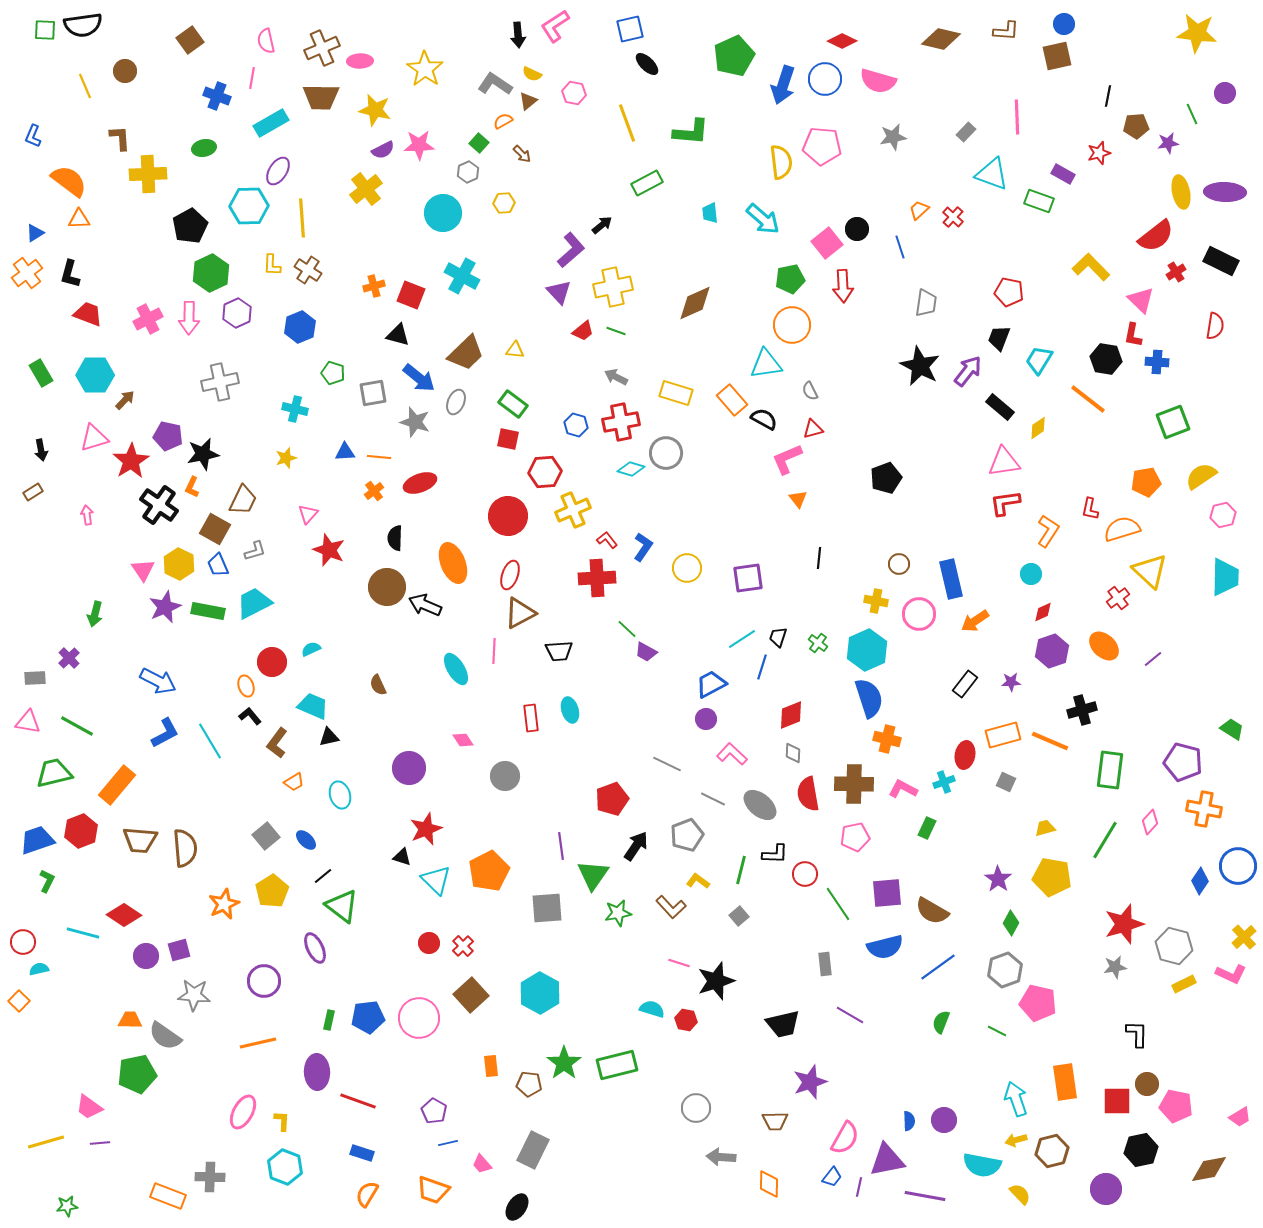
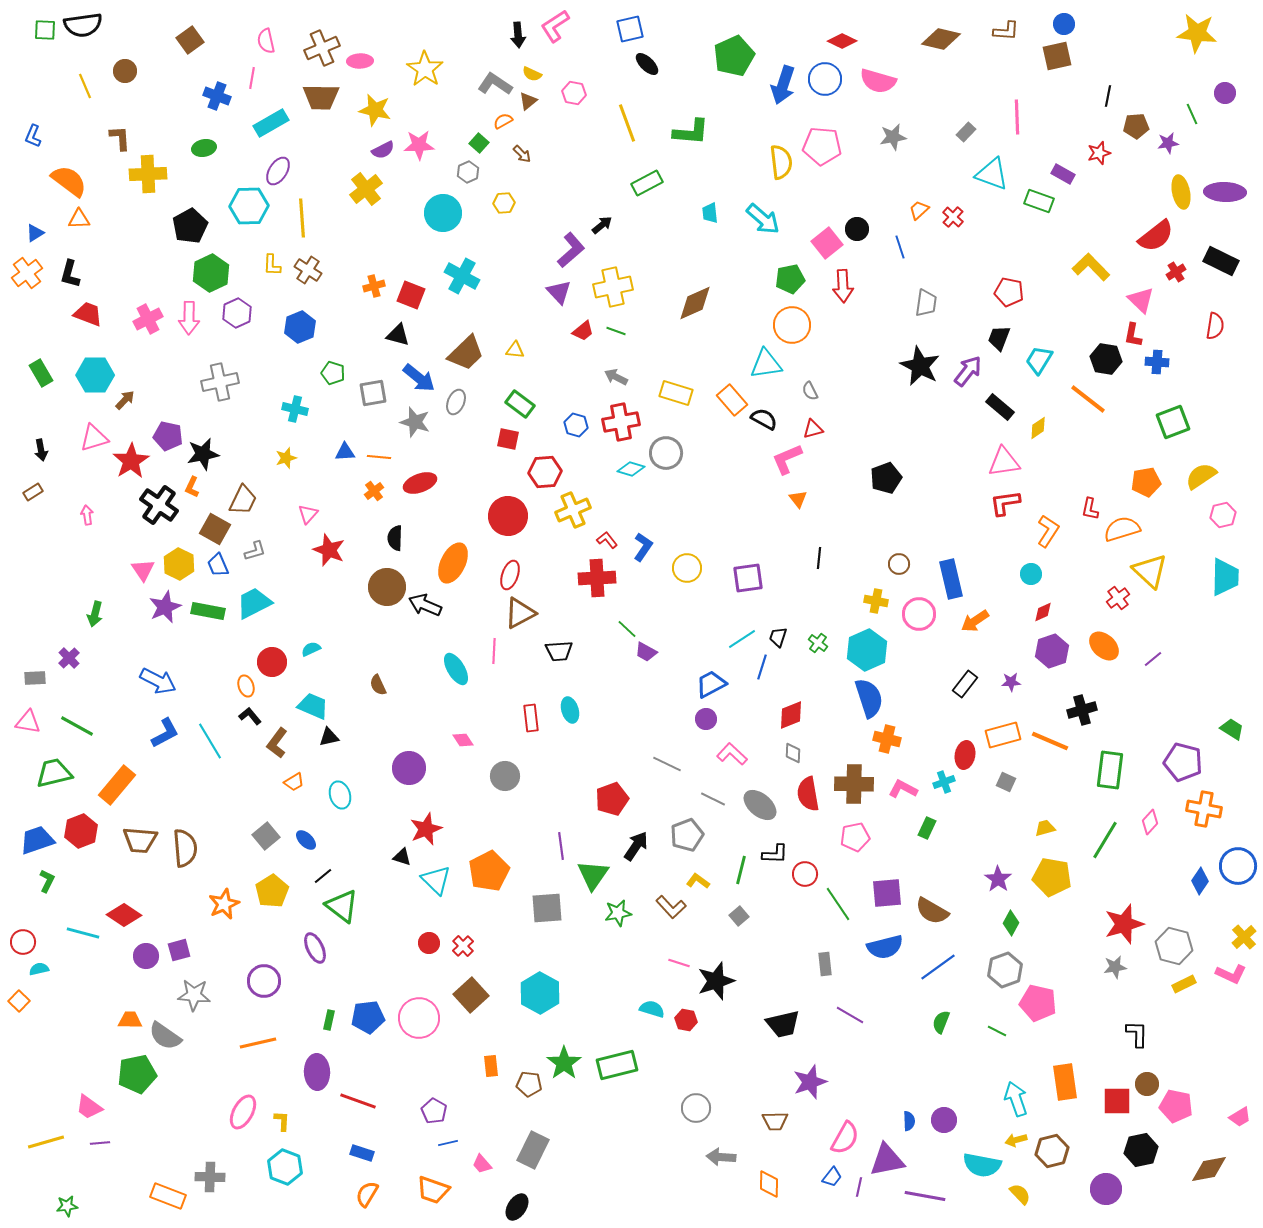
green rectangle at (513, 404): moved 7 px right
orange ellipse at (453, 563): rotated 48 degrees clockwise
